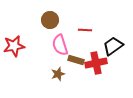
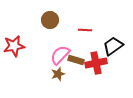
pink semicircle: moved 10 px down; rotated 60 degrees clockwise
